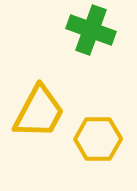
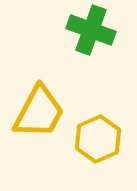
yellow hexagon: rotated 24 degrees counterclockwise
